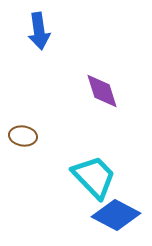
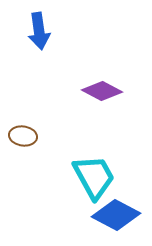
purple diamond: rotated 45 degrees counterclockwise
cyan trapezoid: rotated 15 degrees clockwise
